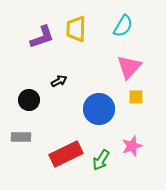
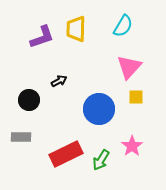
pink star: rotated 15 degrees counterclockwise
